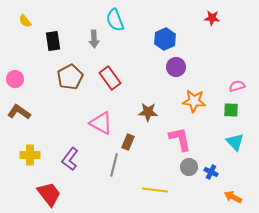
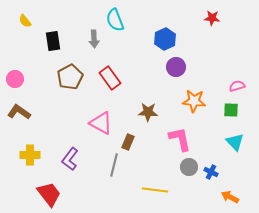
orange arrow: moved 3 px left
